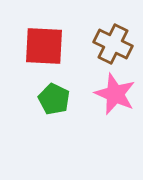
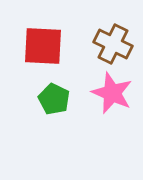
red square: moved 1 px left
pink star: moved 3 px left, 1 px up
